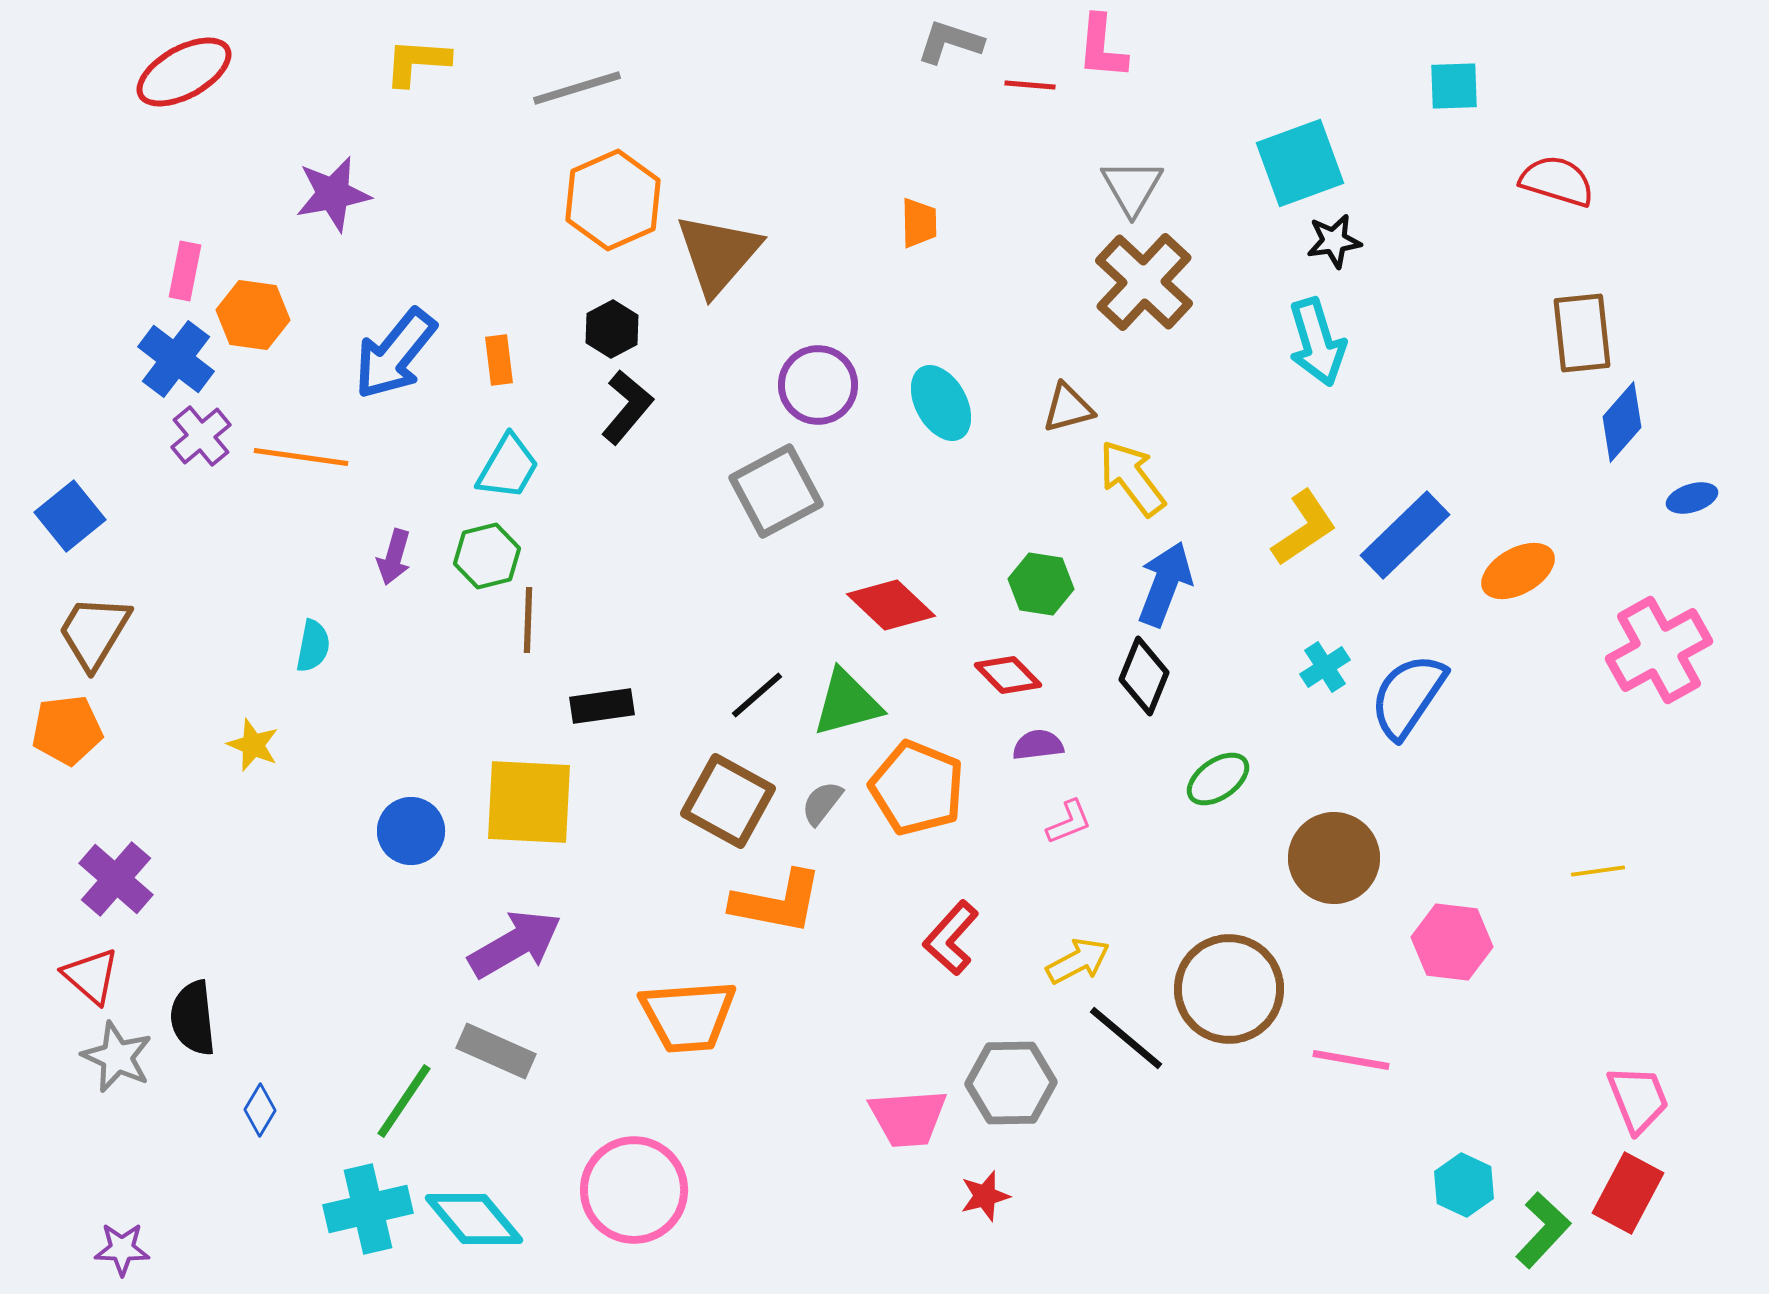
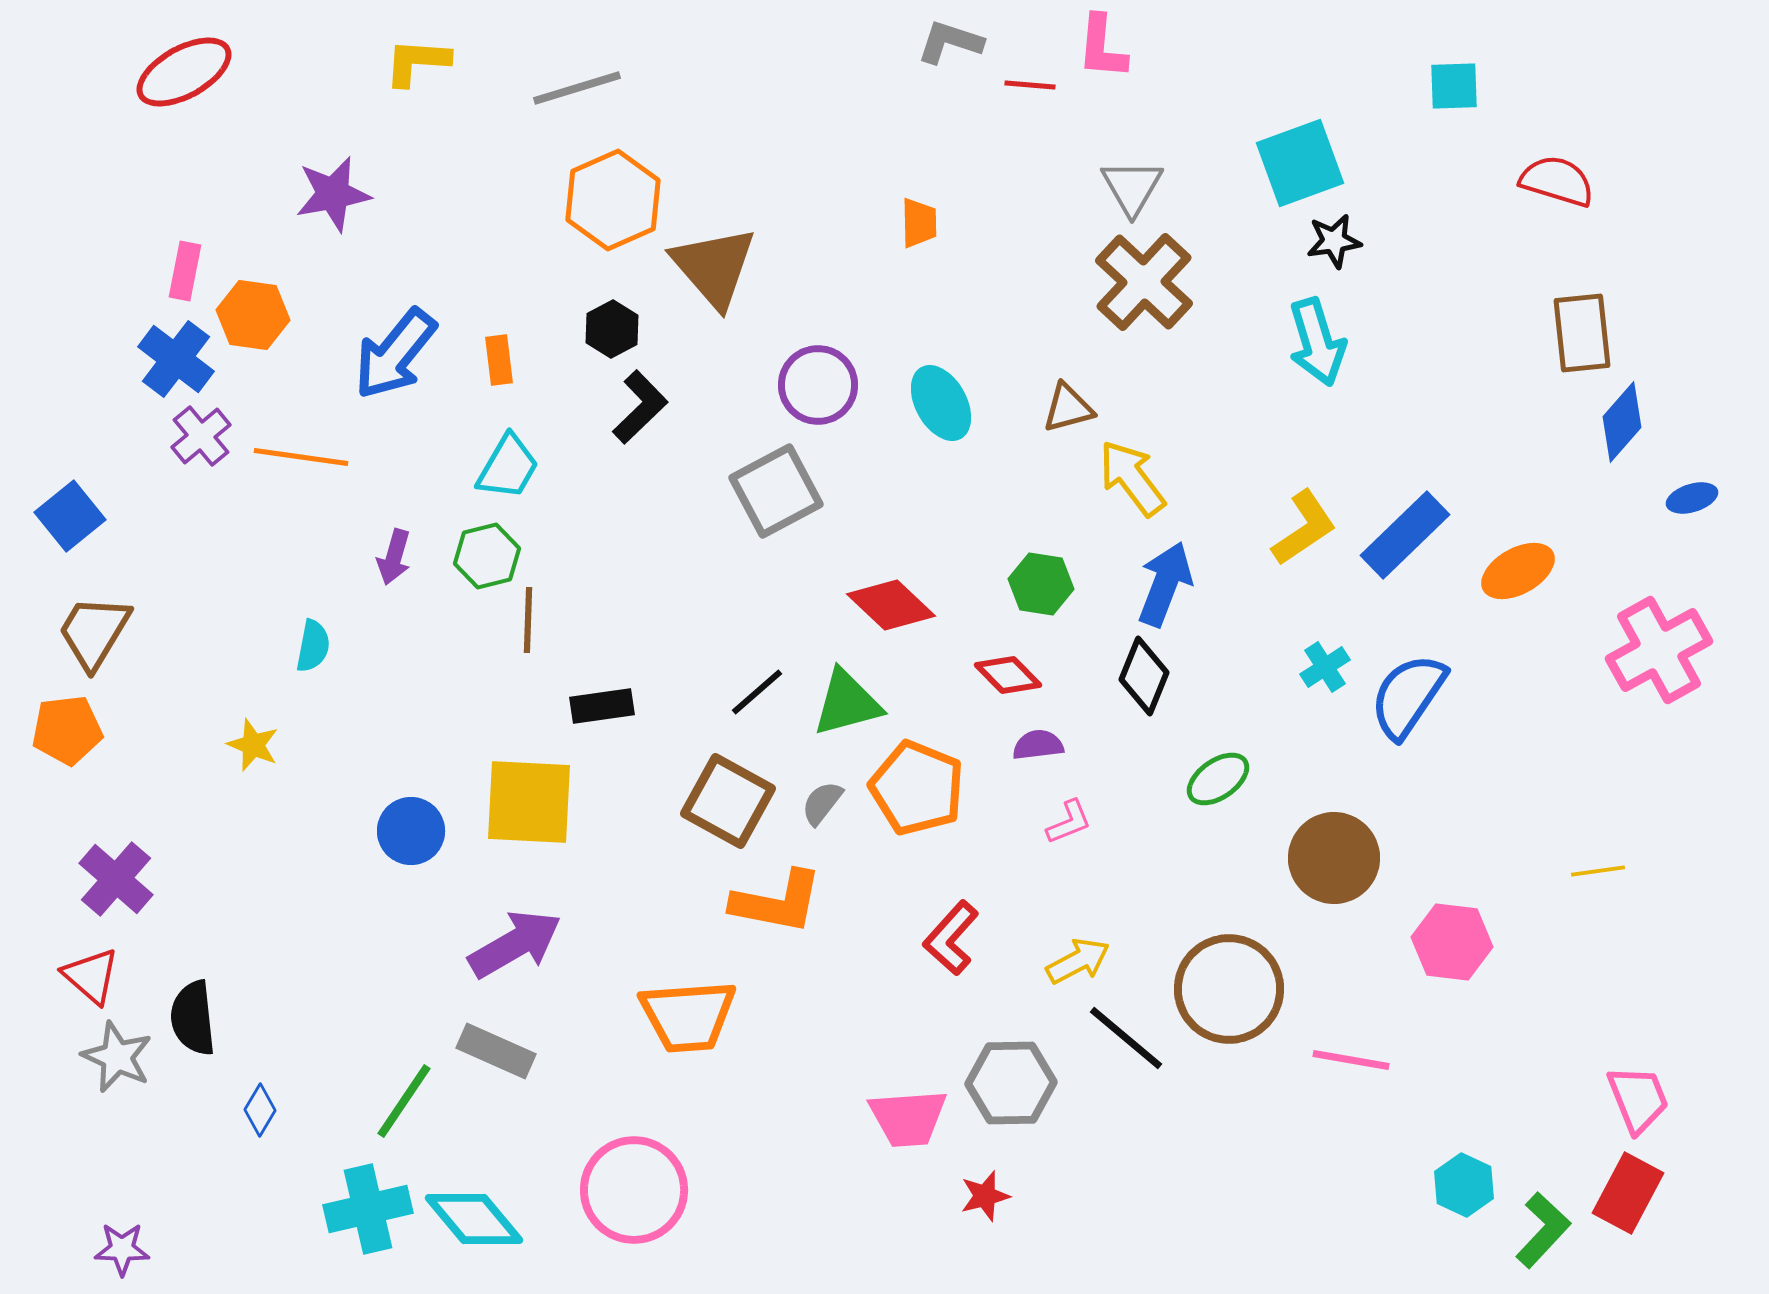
brown triangle at (718, 254): moved 4 px left, 13 px down; rotated 22 degrees counterclockwise
black L-shape at (627, 407): moved 13 px right; rotated 6 degrees clockwise
black line at (757, 695): moved 3 px up
